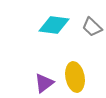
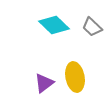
cyan diamond: rotated 36 degrees clockwise
